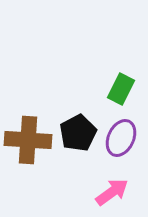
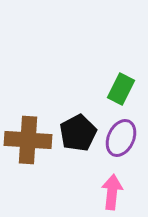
pink arrow: rotated 48 degrees counterclockwise
